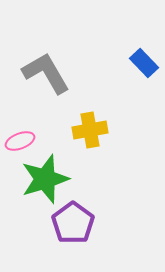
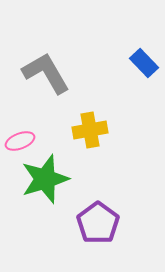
purple pentagon: moved 25 px right
